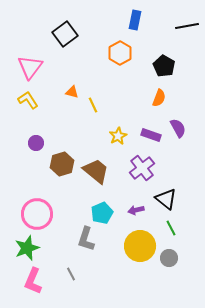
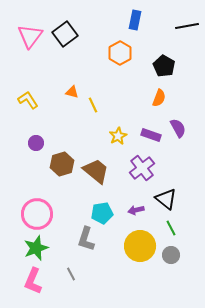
pink triangle: moved 31 px up
cyan pentagon: rotated 15 degrees clockwise
green star: moved 9 px right
gray circle: moved 2 px right, 3 px up
